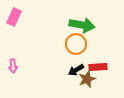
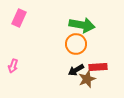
pink rectangle: moved 5 px right, 1 px down
pink arrow: rotated 24 degrees clockwise
